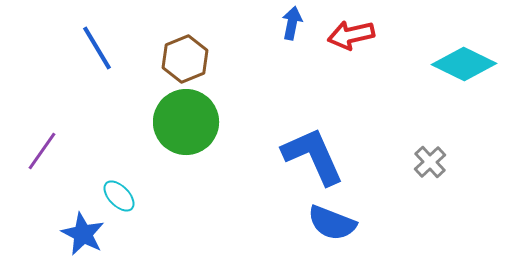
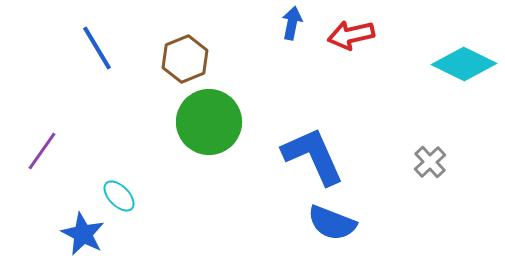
green circle: moved 23 px right
